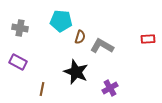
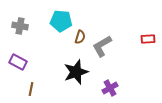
gray cross: moved 2 px up
gray L-shape: rotated 60 degrees counterclockwise
black star: rotated 30 degrees clockwise
brown line: moved 11 px left
